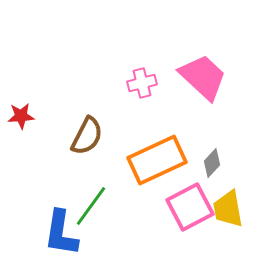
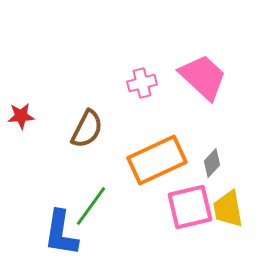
brown semicircle: moved 7 px up
pink square: rotated 15 degrees clockwise
